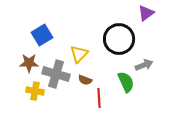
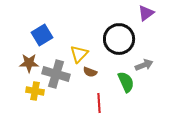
brown semicircle: moved 5 px right, 8 px up
red line: moved 5 px down
